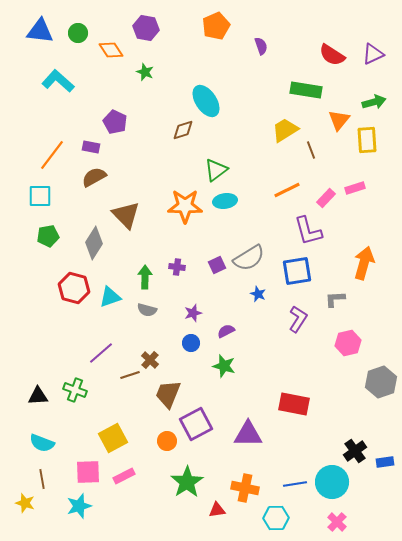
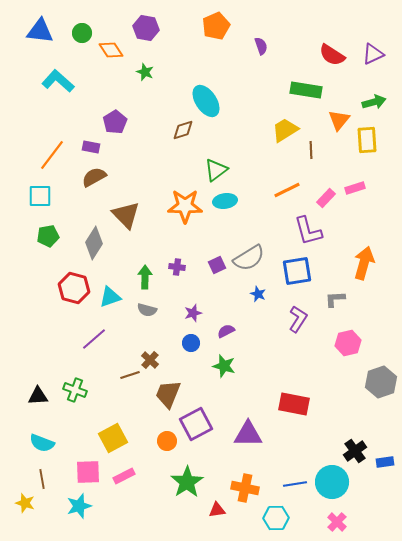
green circle at (78, 33): moved 4 px right
purple pentagon at (115, 122): rotated 15 degrees clockwise
brown line at (311, 150): rotated 18 degrees clockwise
purple line at (101, 353): moved 7 px left, 14 px up
